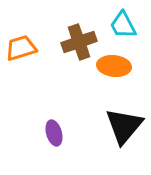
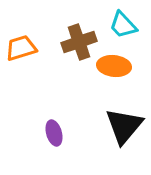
cyan trapezoid: rotated 16 degrees counterclockwise
